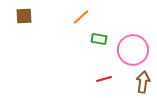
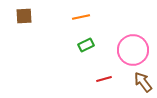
orange line: rotated 30 degrees clockwise
green rectangle: moved 13 px left, 6 px down; rotated 35 degrees counterclockwise
brown arrow: rotated 45 degrees counterclockwise
